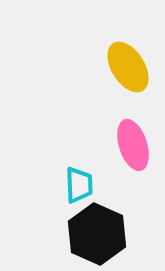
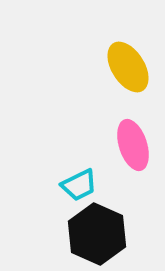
cyan trapezoid: rotated 66 degrees clockwise
